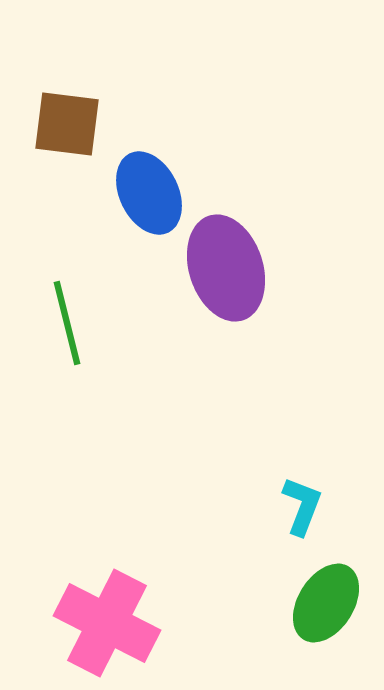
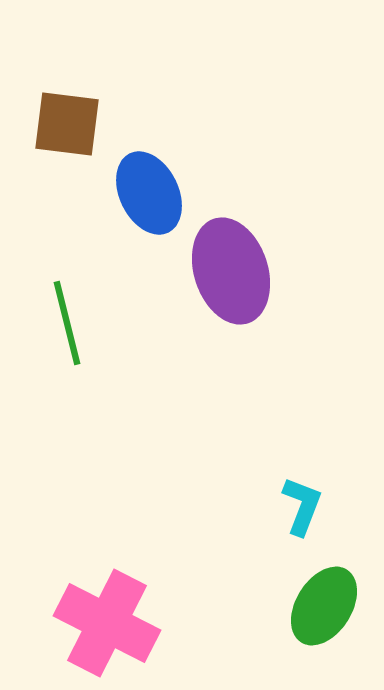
purple ellipse: moved 5 px right, 3 px down
green ellipse: moved 2 px left, 3 px down
